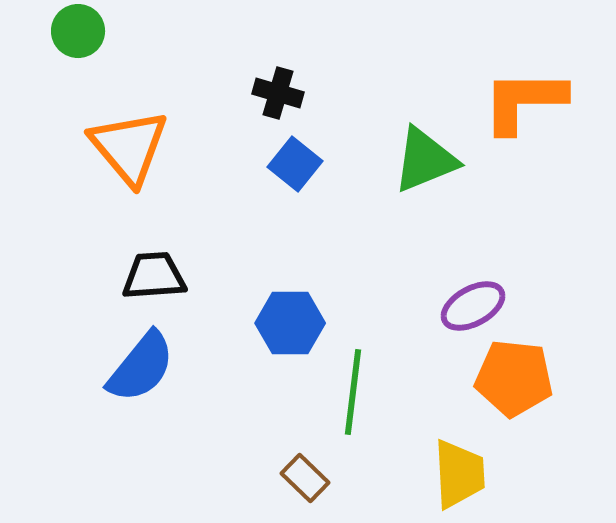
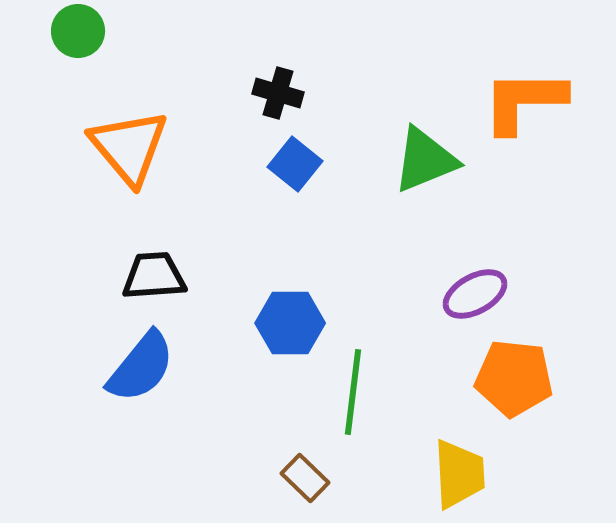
purple ellipse: moved 2 px right, 12 px up
